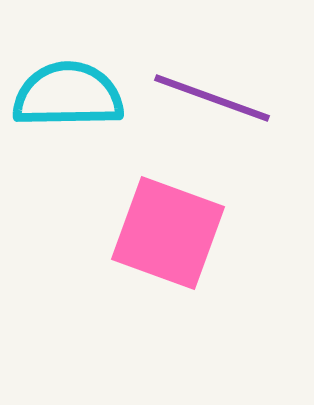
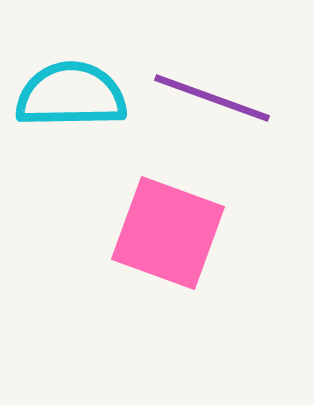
cyan semicircle: moved 3 px right
